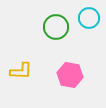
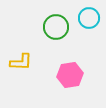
yellow L-shape: moved 9 px up
pink hexagon: rotated 20 degrees counterclockwise
